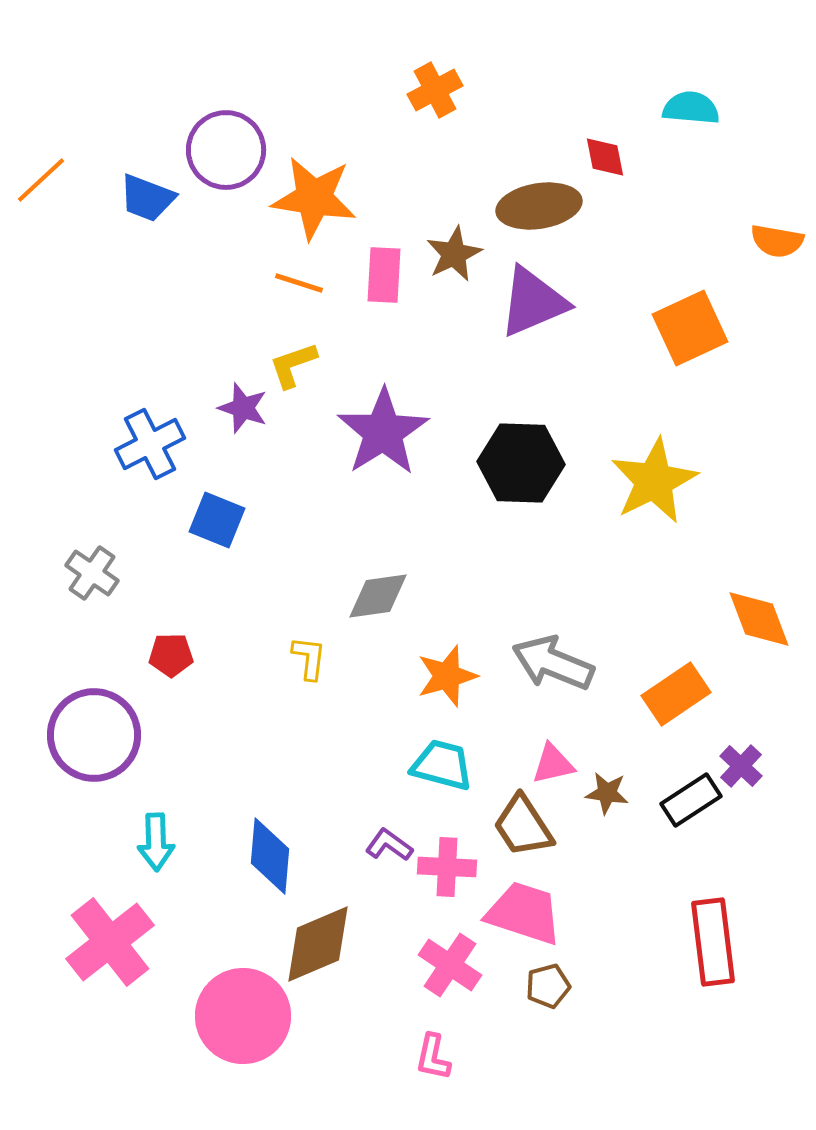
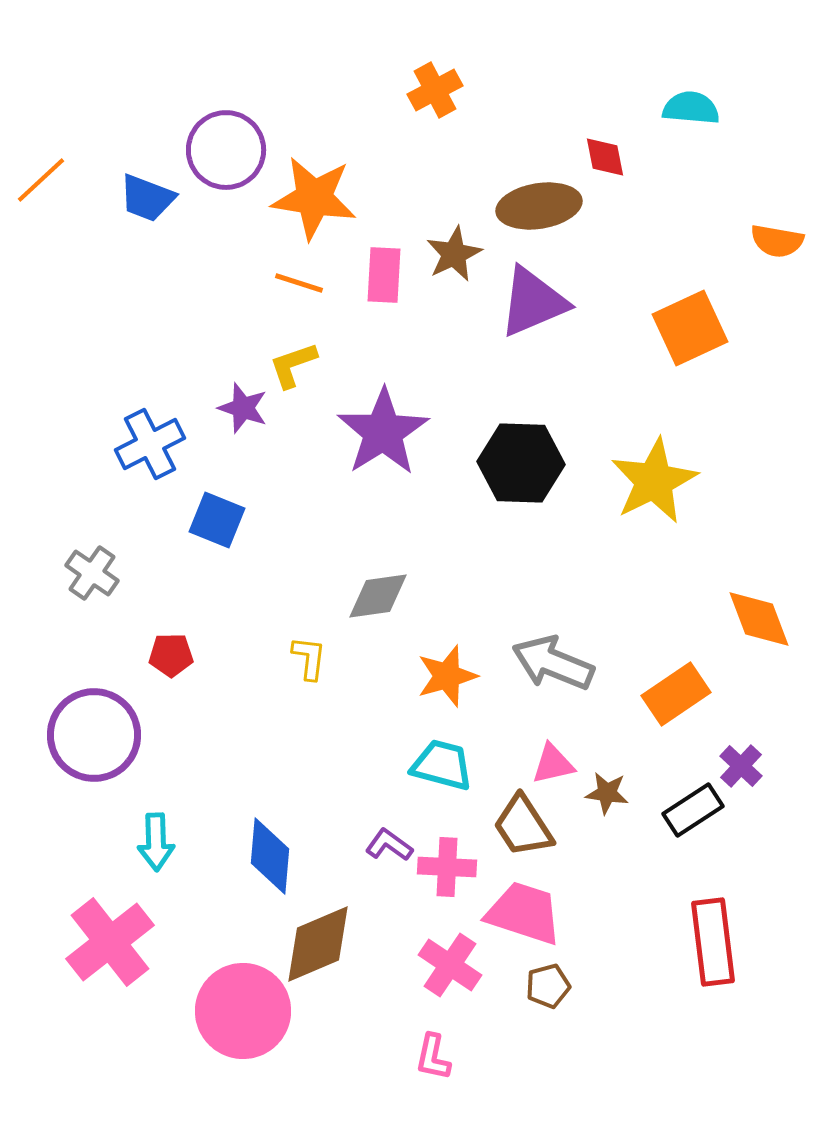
black rectangle at (691, 800): moved 2 px right, 10 px down
pink circle at (243, 1016): moved 5 px up
